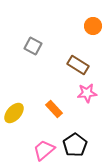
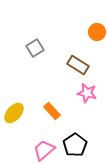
orange circle: moved 4 px right, 6 px down
gray square: moved 2 px right, 2 px down; rotated 30 degrees clockwise
pink star: rotated 18 degrees clockwise
orange rectangle: moved 2 px left, 2 px down
